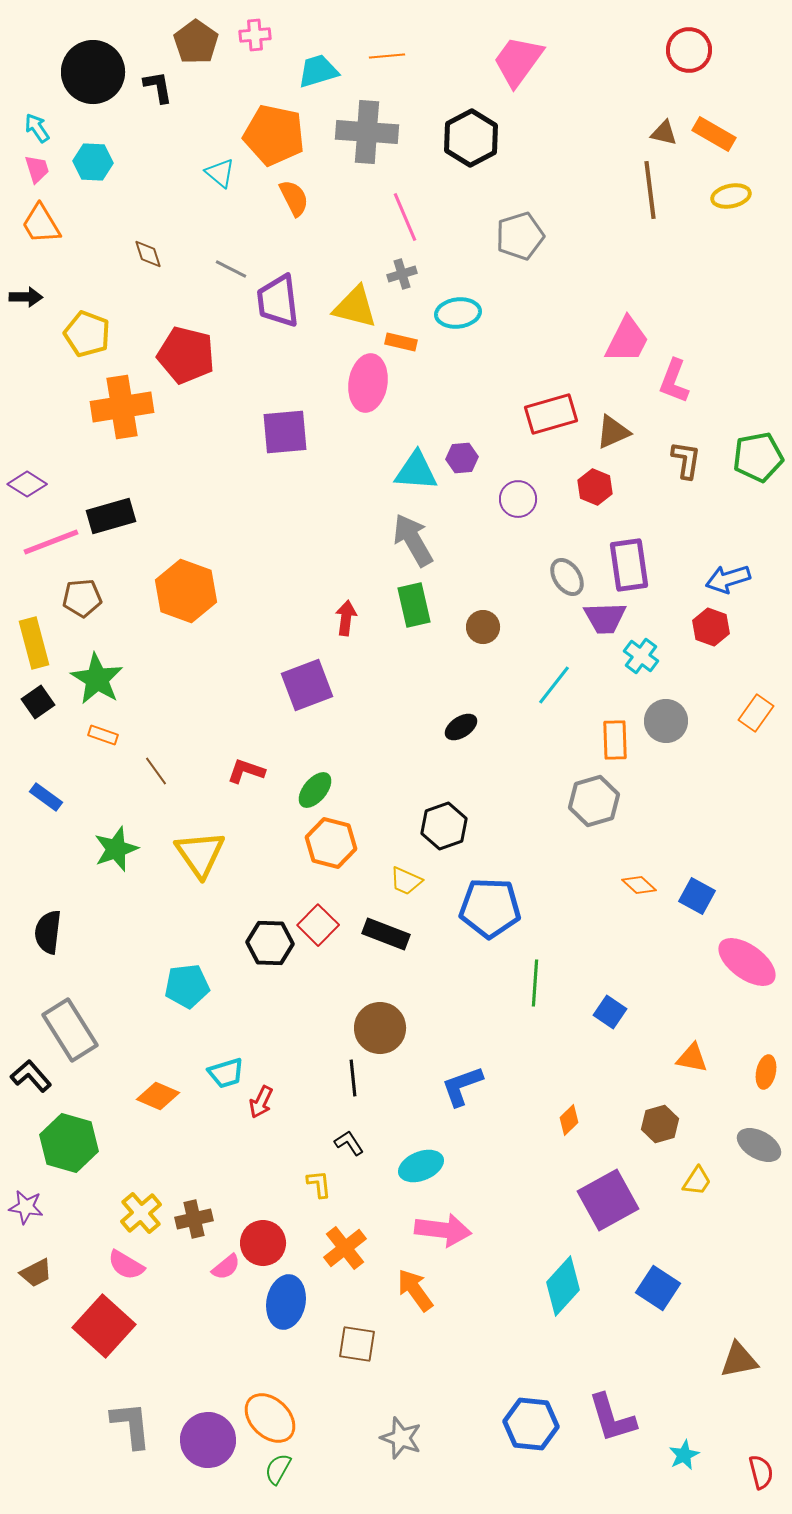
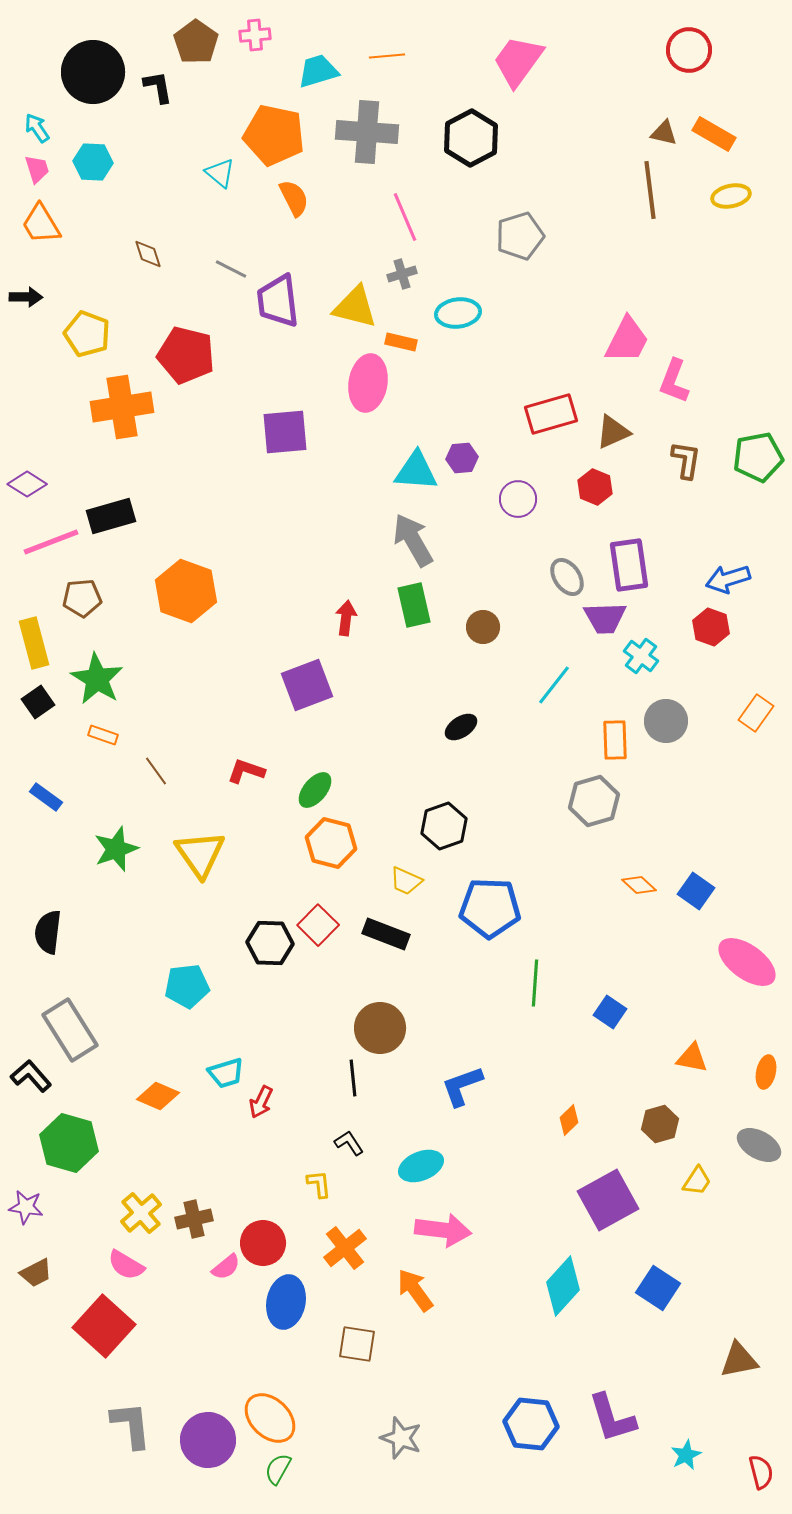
blue square at (697, 896): moved 1 px left, 5 px up; rotated 6 degrees clockwise
cyan star at (684, 1455): moved 2 px right
